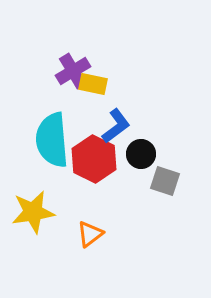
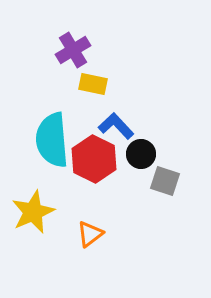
purple cross: moved 21 px up
blue L-shape: rotated 96 degrees counterclockwise
yellow star: rotated 15 degrees counterclockwise
